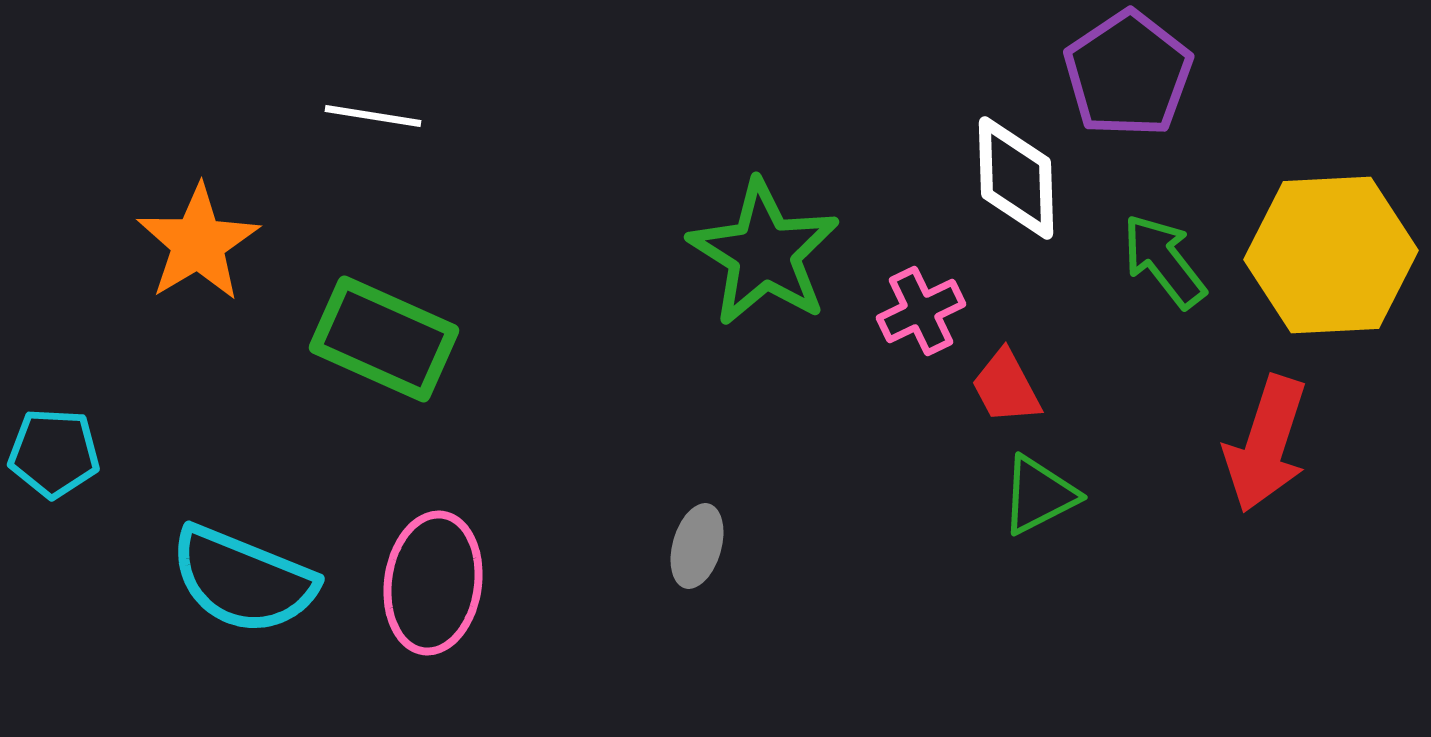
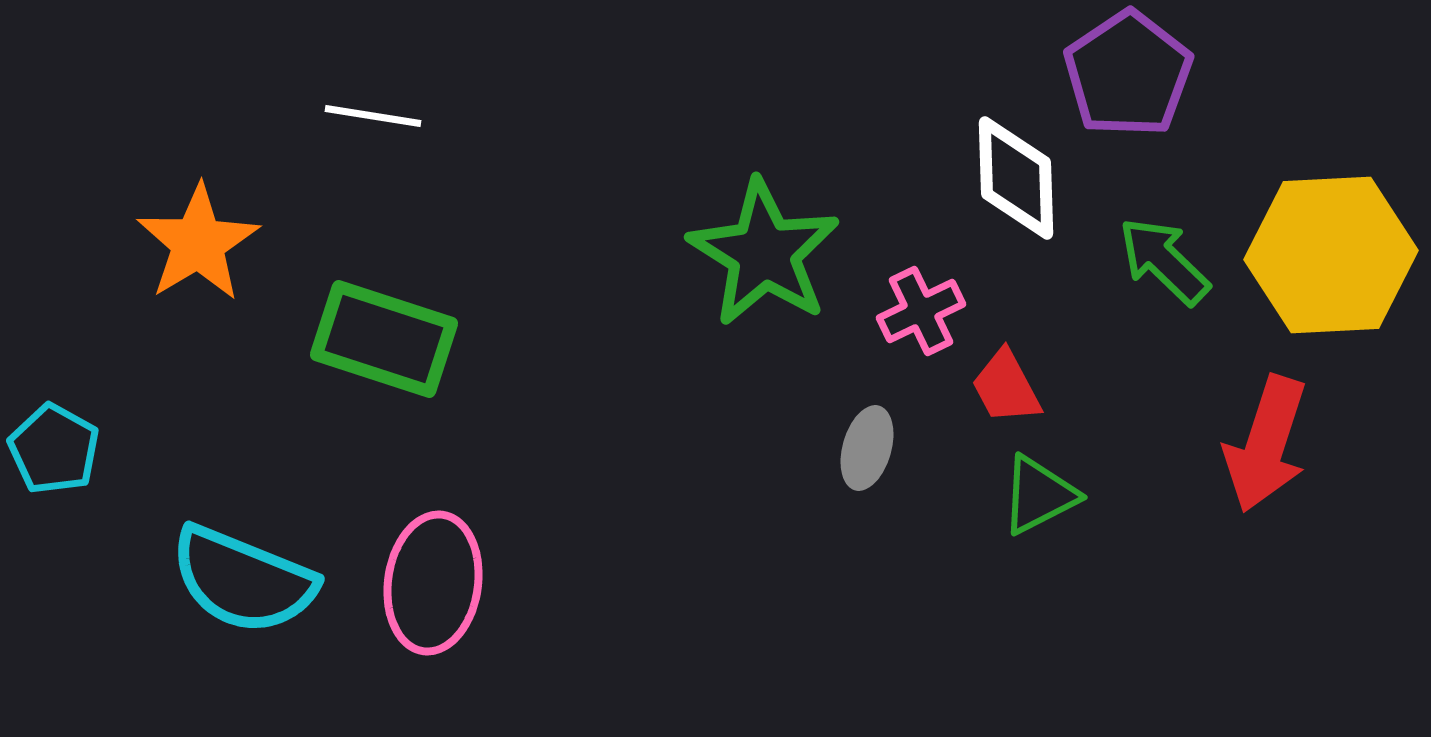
green arrow: rotated 8 degrees counterclockwise
green rectangle: rotated 6 degrees counterclockwise
cyan pentagon: moved 4 px up; rotated 26 degrees clockwise
gray ellipse: moved 170 px right, 98 px up
